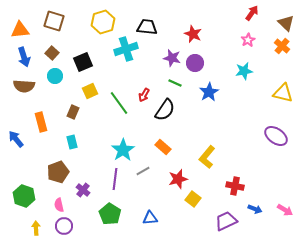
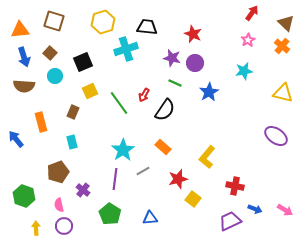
brown square at (52, 53): moved 2 px left
purple trapezoid at (226, 221): moved 4 px right
